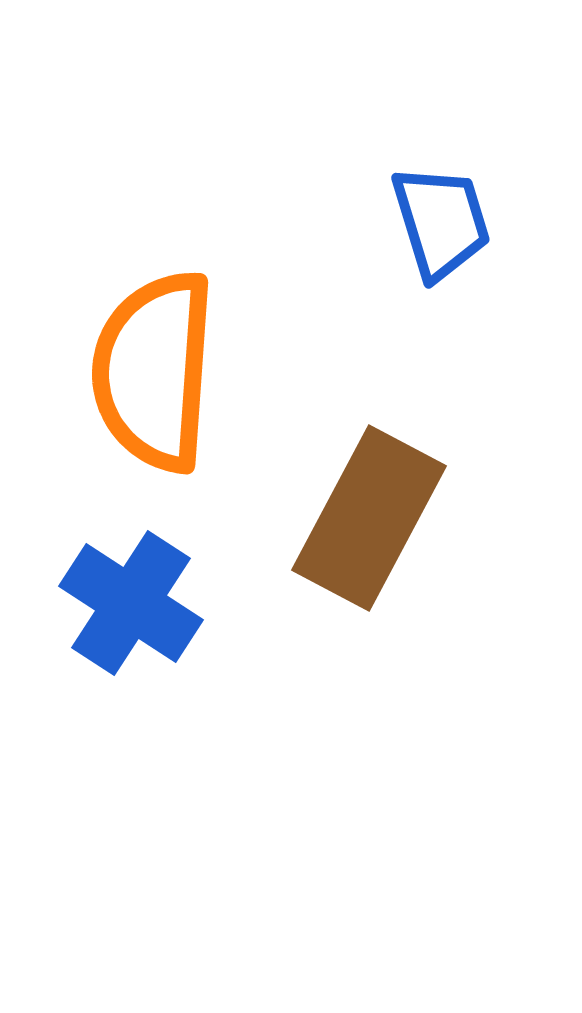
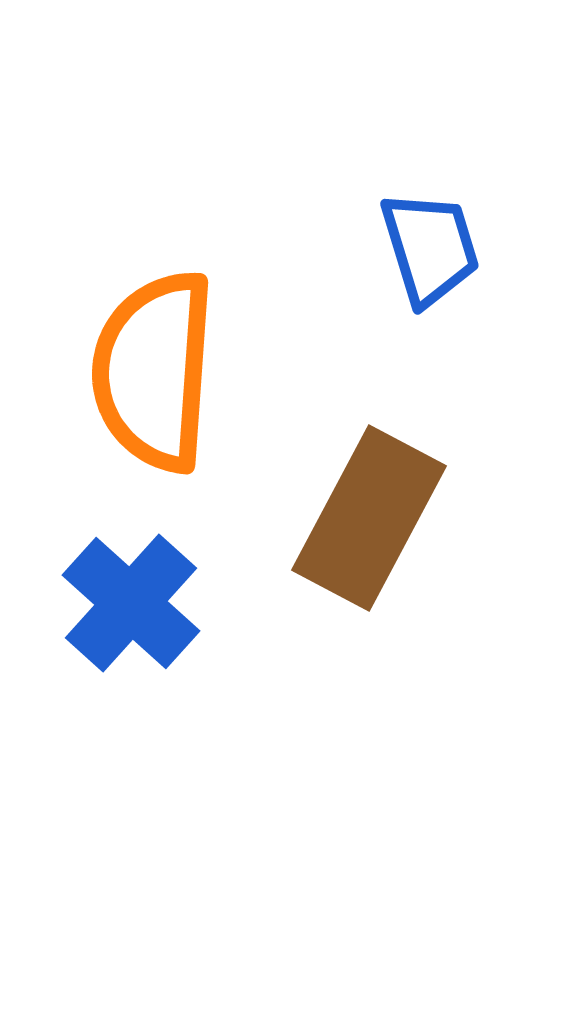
blue trapezoid: moved 11 px left, 26 px down
blue cross: rotated 9 degrees clockwise
